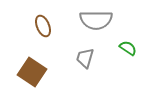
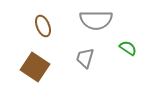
brown square: moved 3 px right, 5 px up
